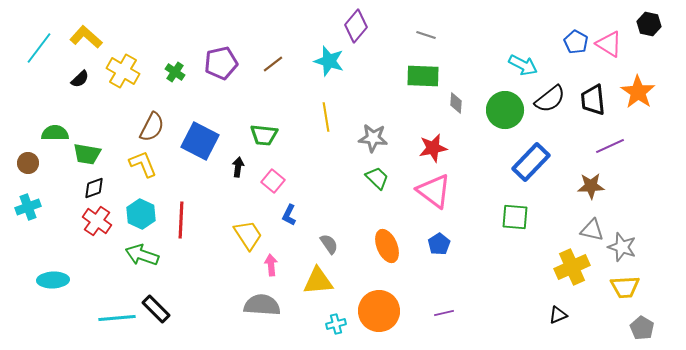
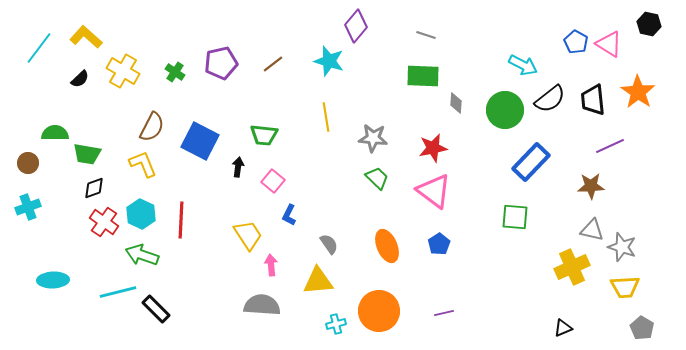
red cross at (97, 221): moved 7 px right, 1 px down
black triangle at (558, 315): moved 5 px right, 13 px down
cyan line at (117, 318): moved 1 px right, 26 px up; rotated 9 degrees counterclockwise
